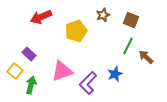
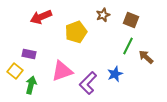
yellow pentagon: moved 1 px down
purple rectangle: rotated 32 degrees counterclockwise
